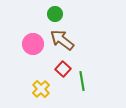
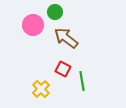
green circle: moved 2 px up
brown arrow: moved 4 px right, 2 px up
pink circle: moved 19 px up
red square: rotated 14 degrees counterclockwise
